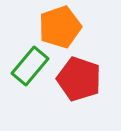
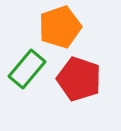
green rectangle: moved 3 px left, 3 px down
